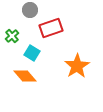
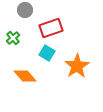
gray circle: moved 5 px left
green cross: moved 1 px right, 2 px down
cyan square: moved 15 px right
